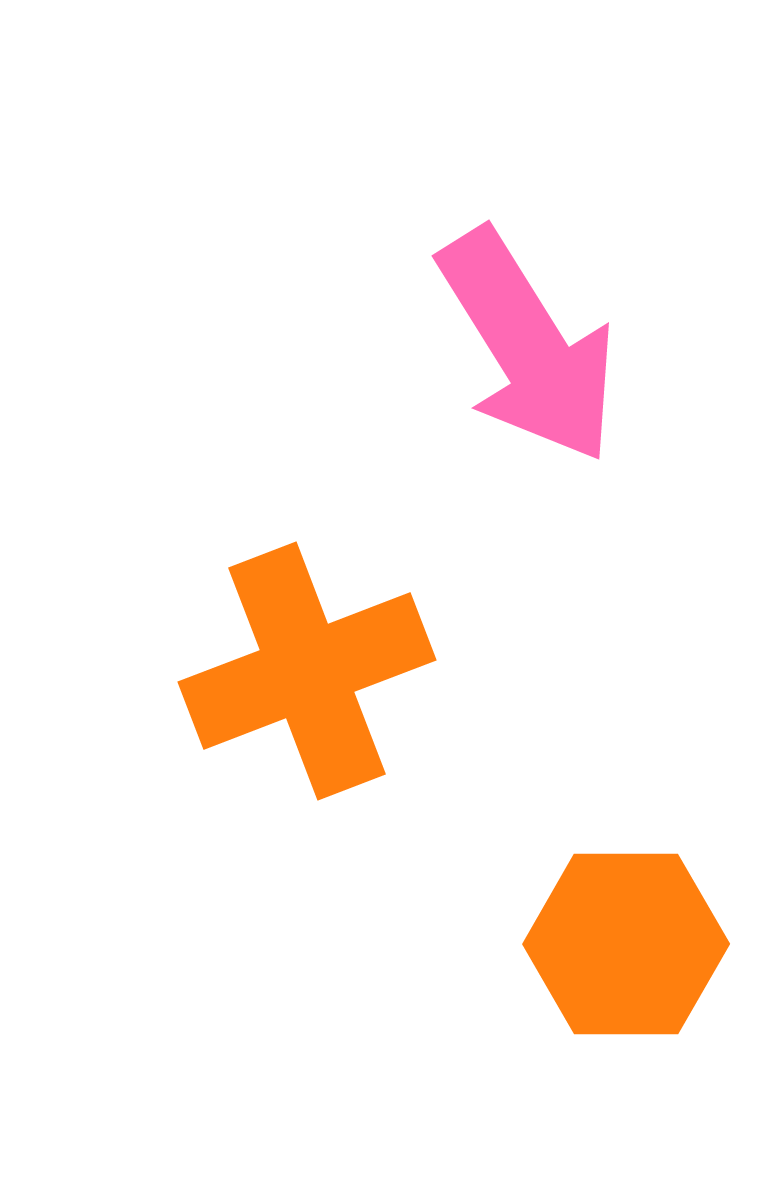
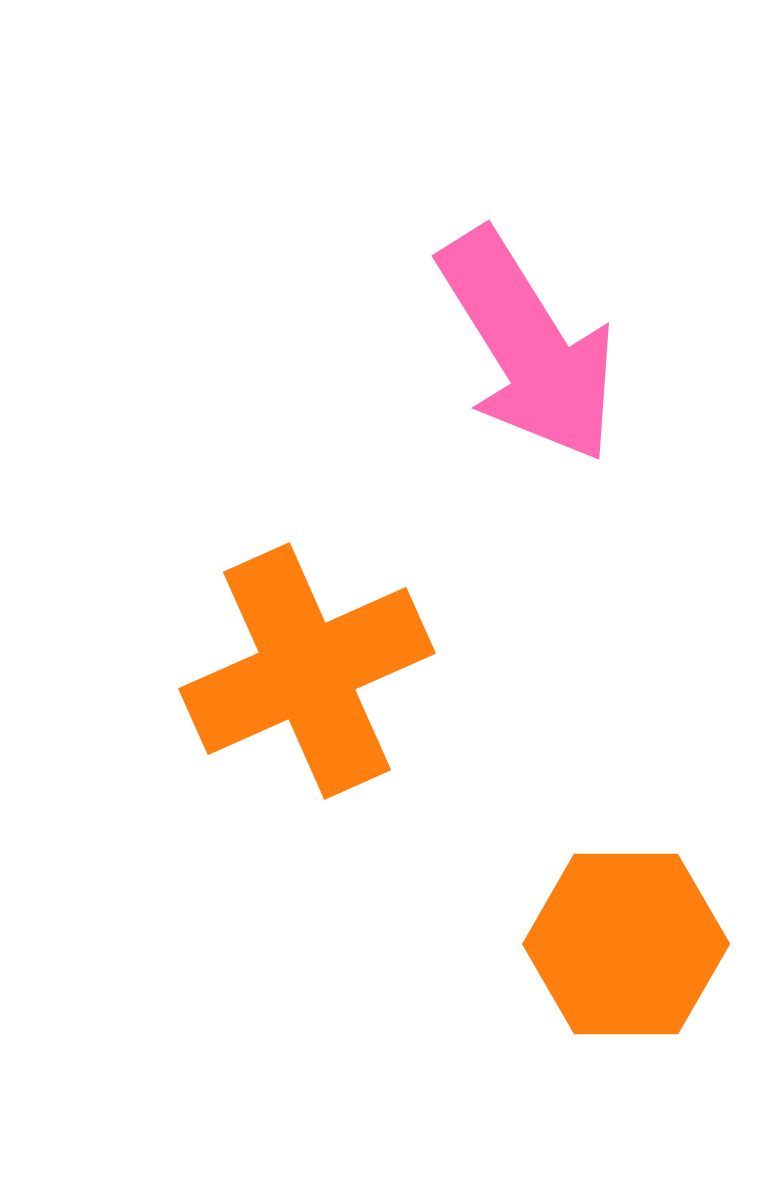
orange cross: rotated 3 degrees counterclockwise
